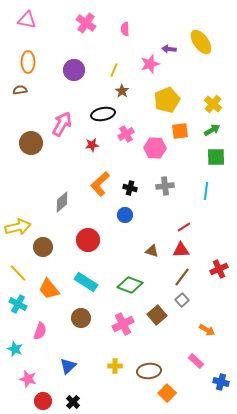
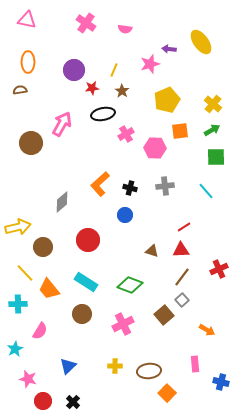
pink semicircle at (125, 29): rotated 80 degrees counterclockwise
red star at (92, 145): moved 57 px up
cyan line at (206, 191): rotated 48 degrees counterclockwise
yellow line at (18, 273): moved 7 px right
cyan cross at (18, 304): rotated 30 degrees counterclockwise
brown square at (157, 315): moved 7 px right
brown circle at (81, 318): moved 1 px right, 4 px up
pink semicircle at (40, 331): rotated 12 degrees clockwise
cyan star at (15, 349): rotated 21 degrees clockwise
pink rectangle at (196, 361): moved 1 px left, 3 px down; rotated 42 degrees clockwise
